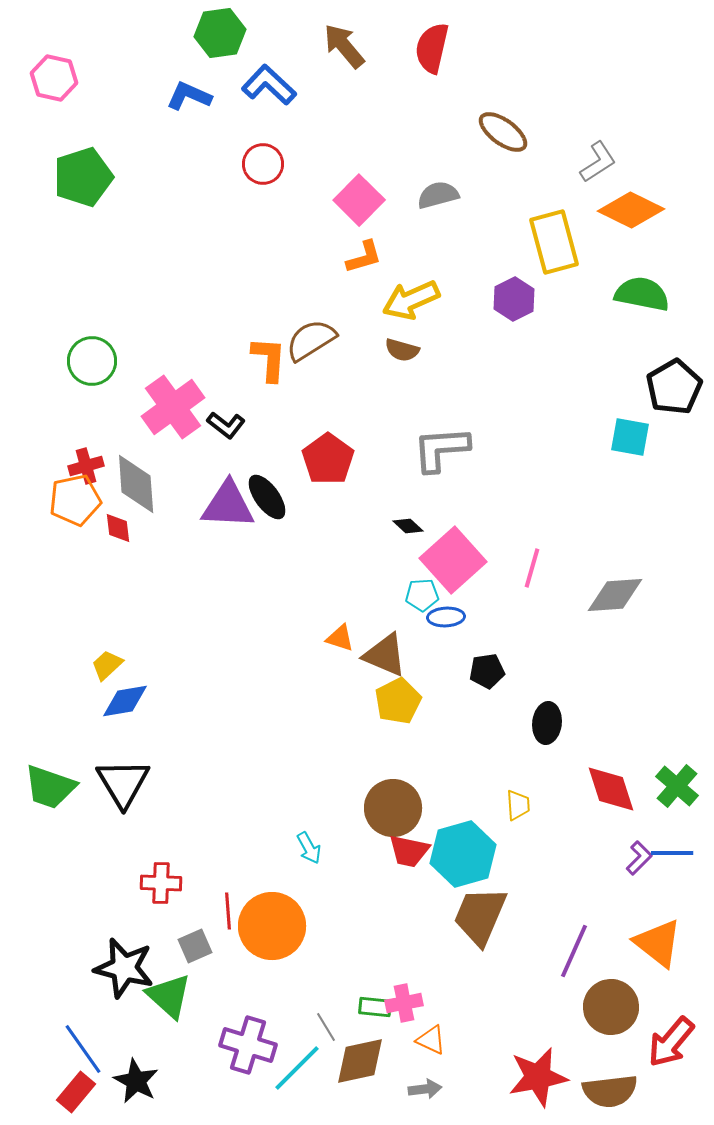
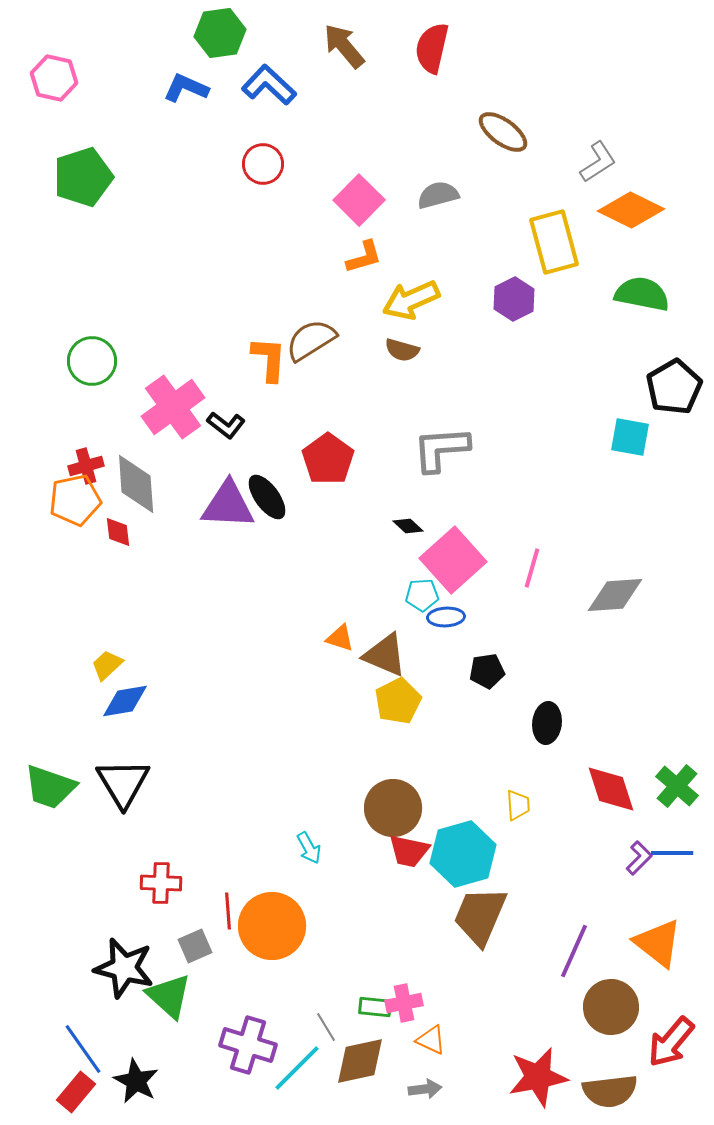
blue L-shape at (189, 96): moved 3 px left, 8 px up
red diamond at (118, 528): moved 4 px down
